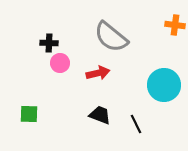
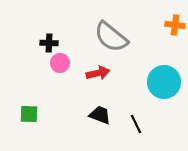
cyan circle: moved 3 px up
